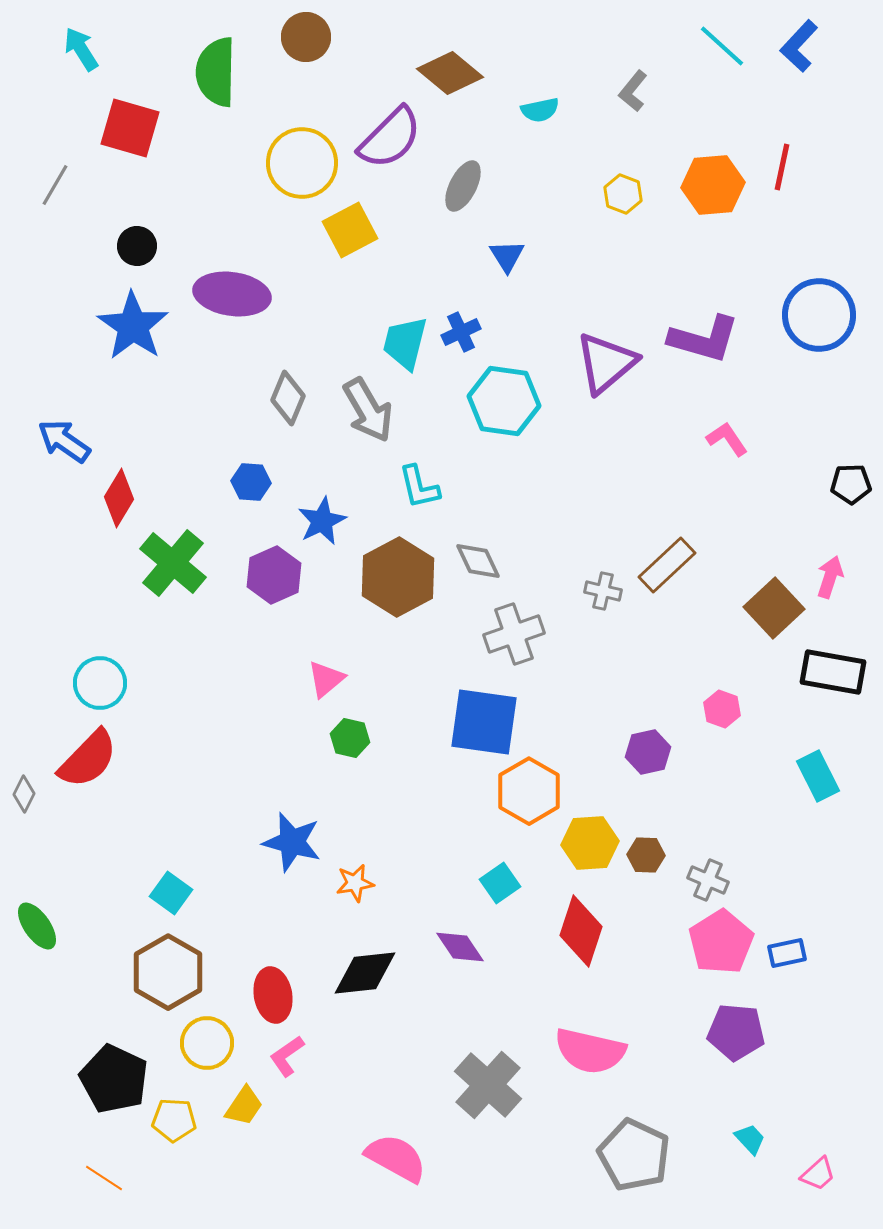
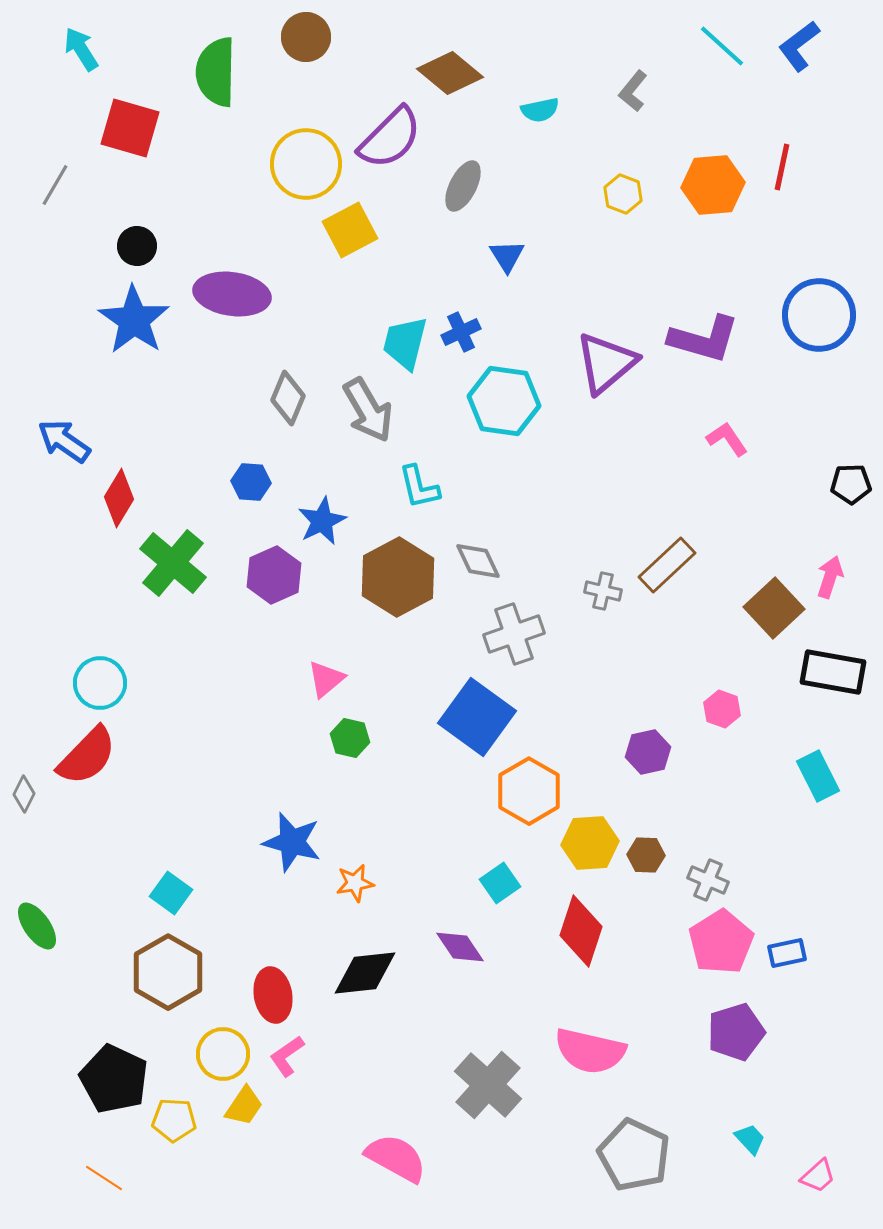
blue L-shape at (799, 46): rotated 10 degrees clockwise
yellow circle at (302, 163): moved 4 px right, 1 px down
blue star at (133, 326): moved 1 px right, 6 px up
blue square at (484, 722): moved 7 px left, 5 px up; rotated 28 degrees clockwise
red semicircle at (88, 759): moved 1 px left, 3 px up
purple pentagon at (736, 1032): rotated 22 degrees counterclockwise
yellow circle at (207, 1043): moved 16 px right, 11 px down
pink trapezoid at (818, 1174): moved 2 px down
